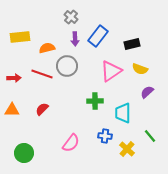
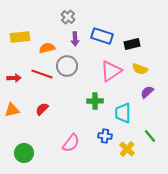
gray cross: moved 3 px left
blue rectangle: moved 4 px right; rotated 70 degrees clockwise
orange triangle: rotated 14 degrees counterclockwise
